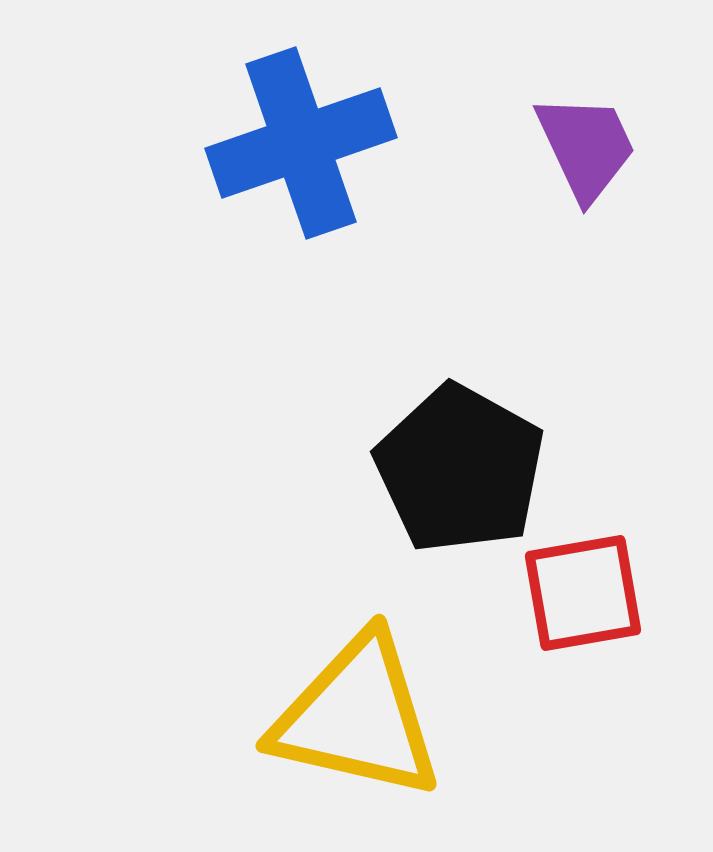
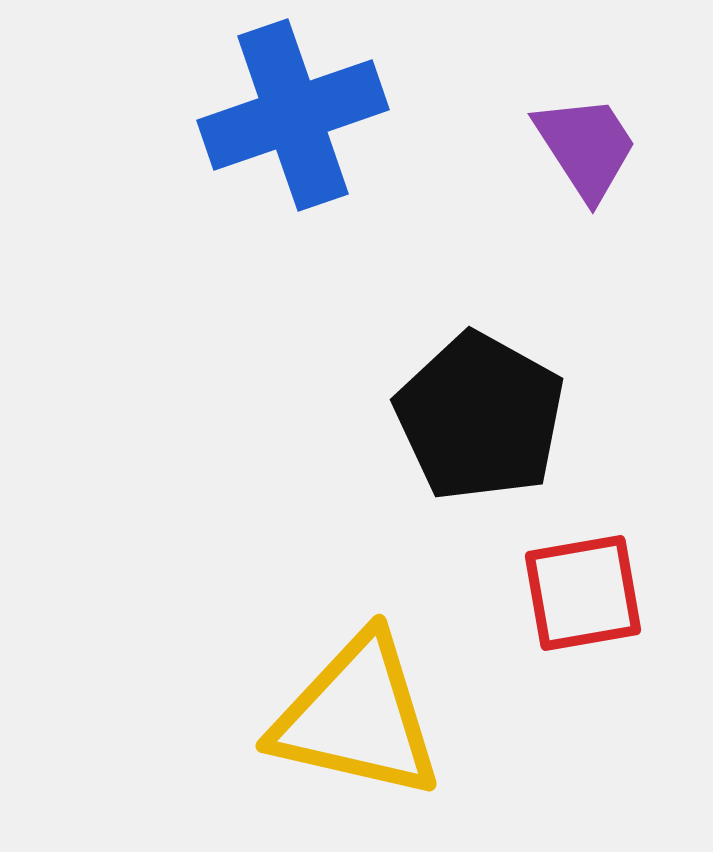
blue cross: moved 8 px left, 28 px up
purple trapezoid: rotated 8 degrees counterclockwise
black pentagon: moved 20 px right, 52 px up
